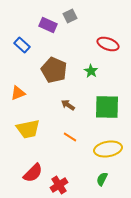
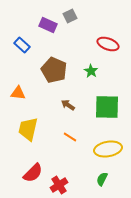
orange triangle: rotated 28 degrees clockwise
yellow trapezoid: rotated 115 degrees clockwise
